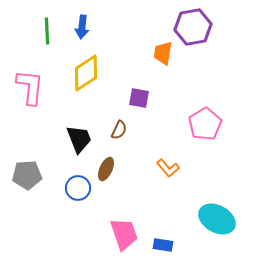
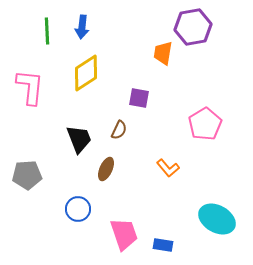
blue circle: moved 21 px down
